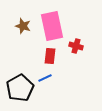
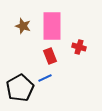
pink rectangle: rotated 12 degrees clockwise
red cross: moved 3 px right, 1 px down
red rectangle: rotated 28 degrees counterclockwise
